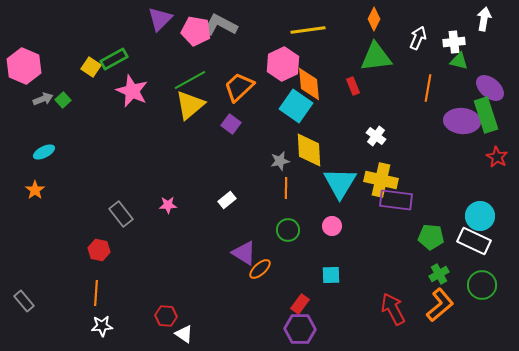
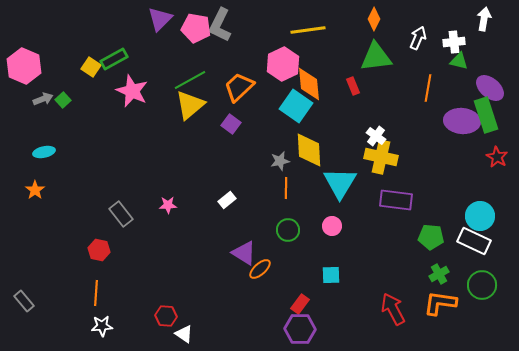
gray L-shape at (220, 25): rotated 92 degrees counterclockwise
pink pentagon at (196, 31): moved 3 px up
cyan ellipse at (44, 152): rotated 15 degrees clockwise
yellow cross at (381, 180): moved 23 px up
orange L-shape at (440, 305): moved 2 px up; rotated 132 degrees counterclockwise
